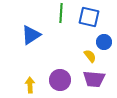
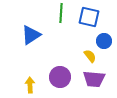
blue circle: moved 1 px up
purple circle: moved 3 px up
